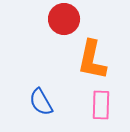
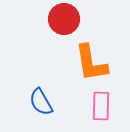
orange L-shape: moved 1 px left, 3 px down; rotated 21 degrees counterclockwise
pink rectangle: moved 1 px down
